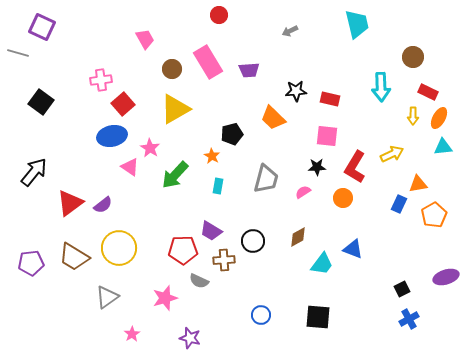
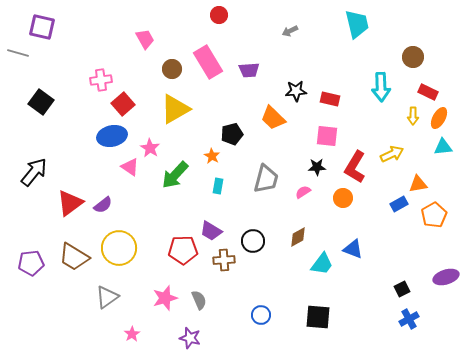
purple square at (42, 27): rotated 12 degrees counterclockwise
blue rectangle at (399, 204): rotated 36 degrees clockwise
gray semicircle at (199, 281): moved 19 px down; rotated 138 degrees counterclockwise
